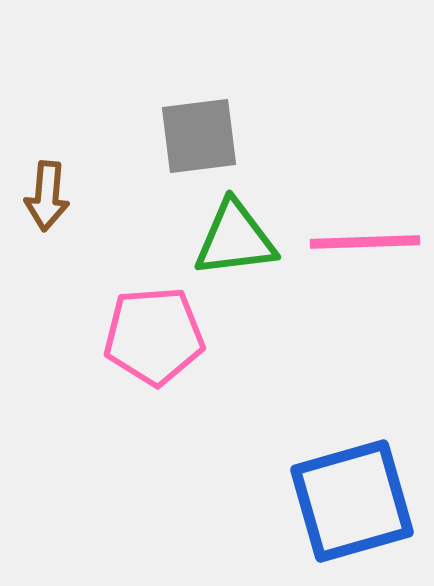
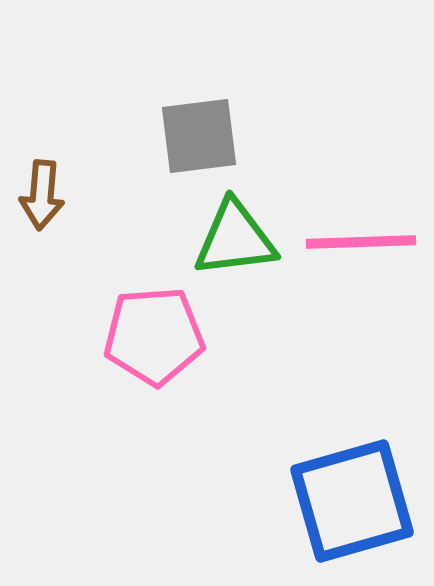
brown arrow: moved 5 px left, 1 px up
pink line: moved 4 px left
